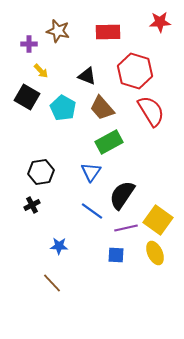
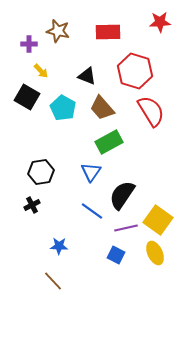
blue square: rotated 24 degrees clockwise
brown line: moved 1 px right, 2 px up
